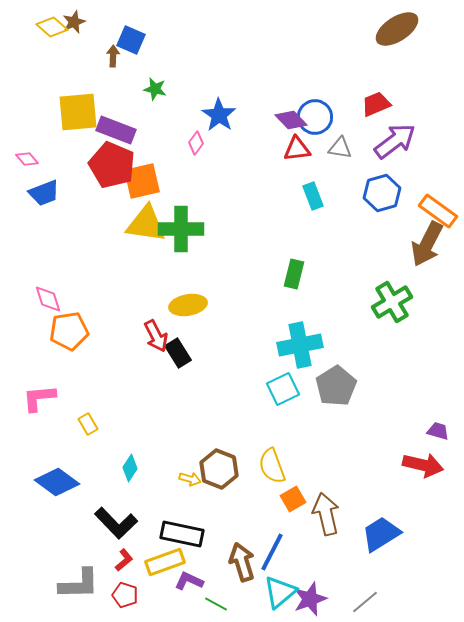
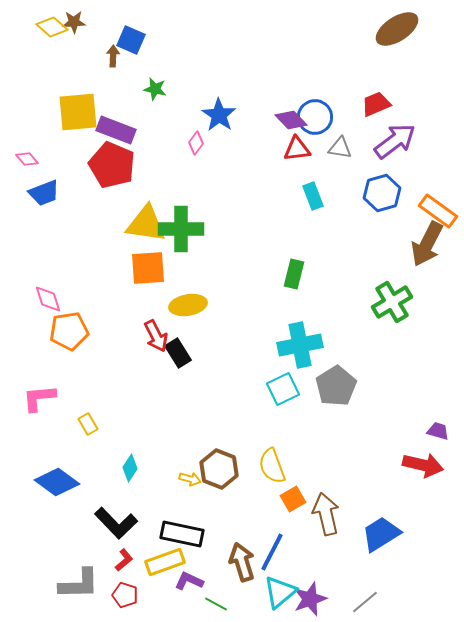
brown star at (74, 22): rotated 20 degrees clockwise
orange square at (142, 181): moved 6 px right, 87 px down; rotated 9 degrees clockwise
